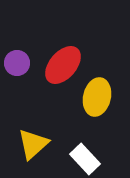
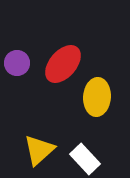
red ellipse: moved 1 px up
yellow ellipse: rotated 9 degrees counterclockwise
yellow triangle: moved 6 px right, 6 px down
